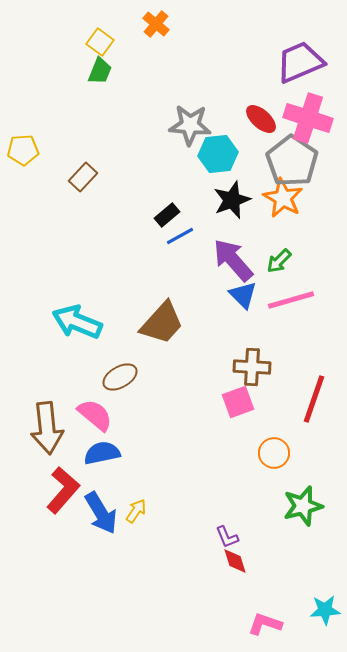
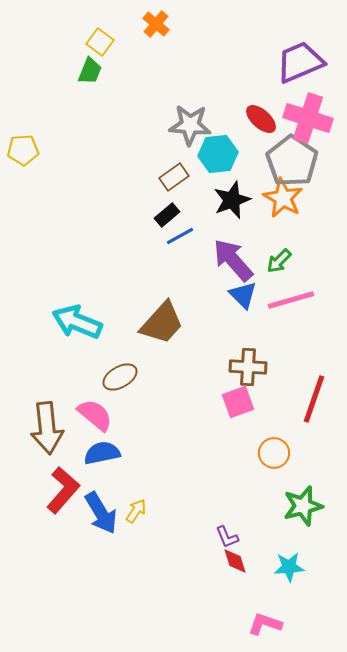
green trapezoid: moved 10 px left
brown rectangle: moved 91 px right; rotated 12 degrees clockwise
brown cross: moved 4 px left
cyan star: moved 36 px left, 43 px up
